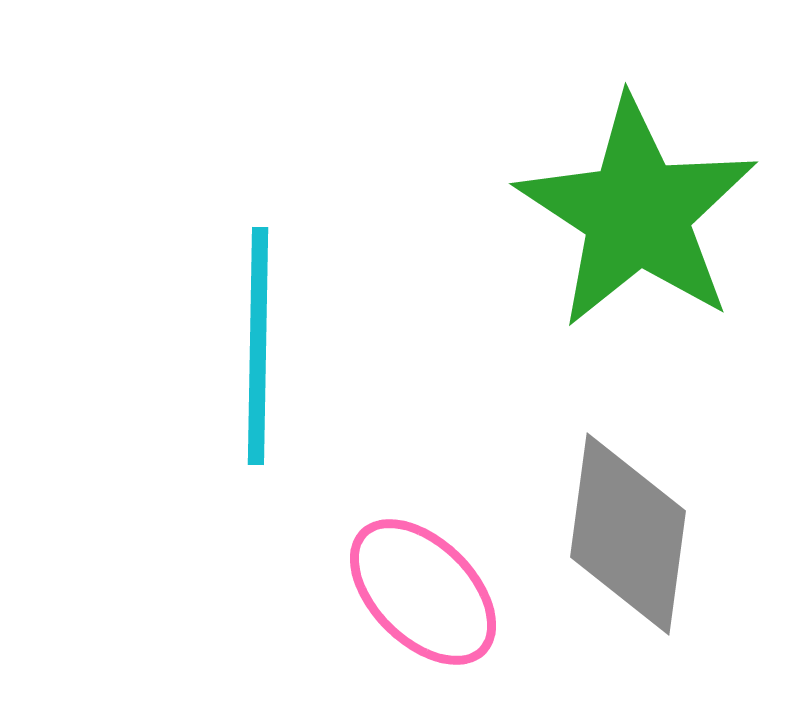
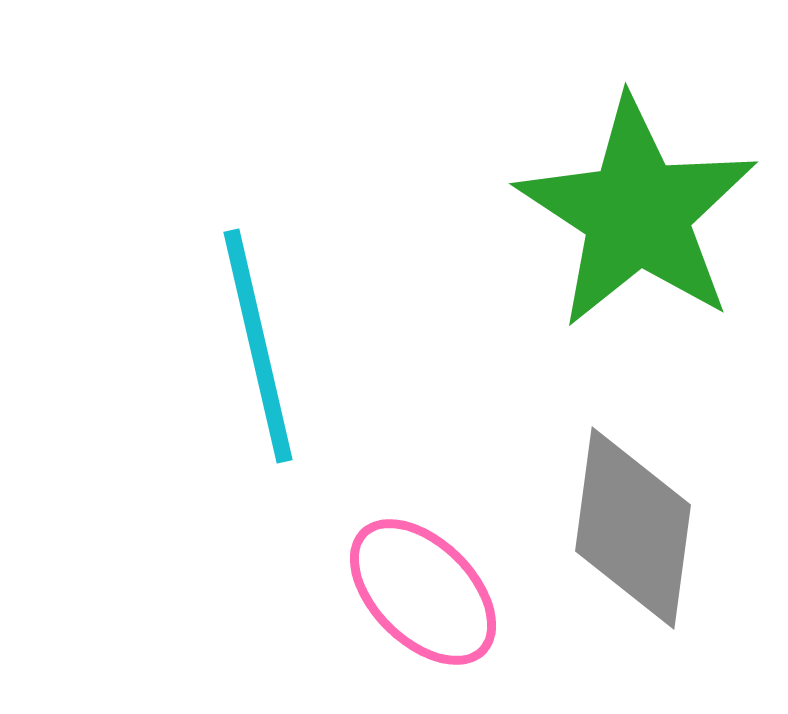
cyan line: rotated 14 degrees counterclockwise
gray diamond: moved 5 px right, 6 px up
